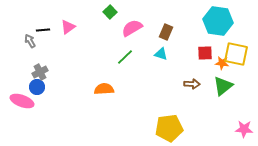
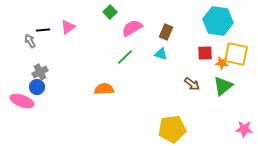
brown arrow: rotated 35 degrees clockwise
yellow pentagon: moved 3 px right, 1 px down
